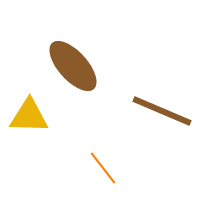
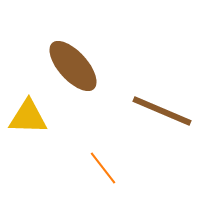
yellow triangle: moved 1 px left, 1 px down
